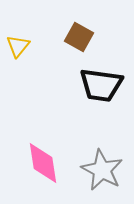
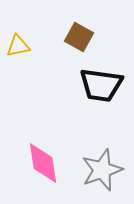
yellow triangle: rotated 40 degrees clockwise
gray star: rotated 24 degrees clockwise
